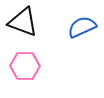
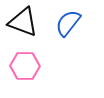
blue semicircle: moved 14 px left, 4 px up; rotated 28 degrees counterclockwise
